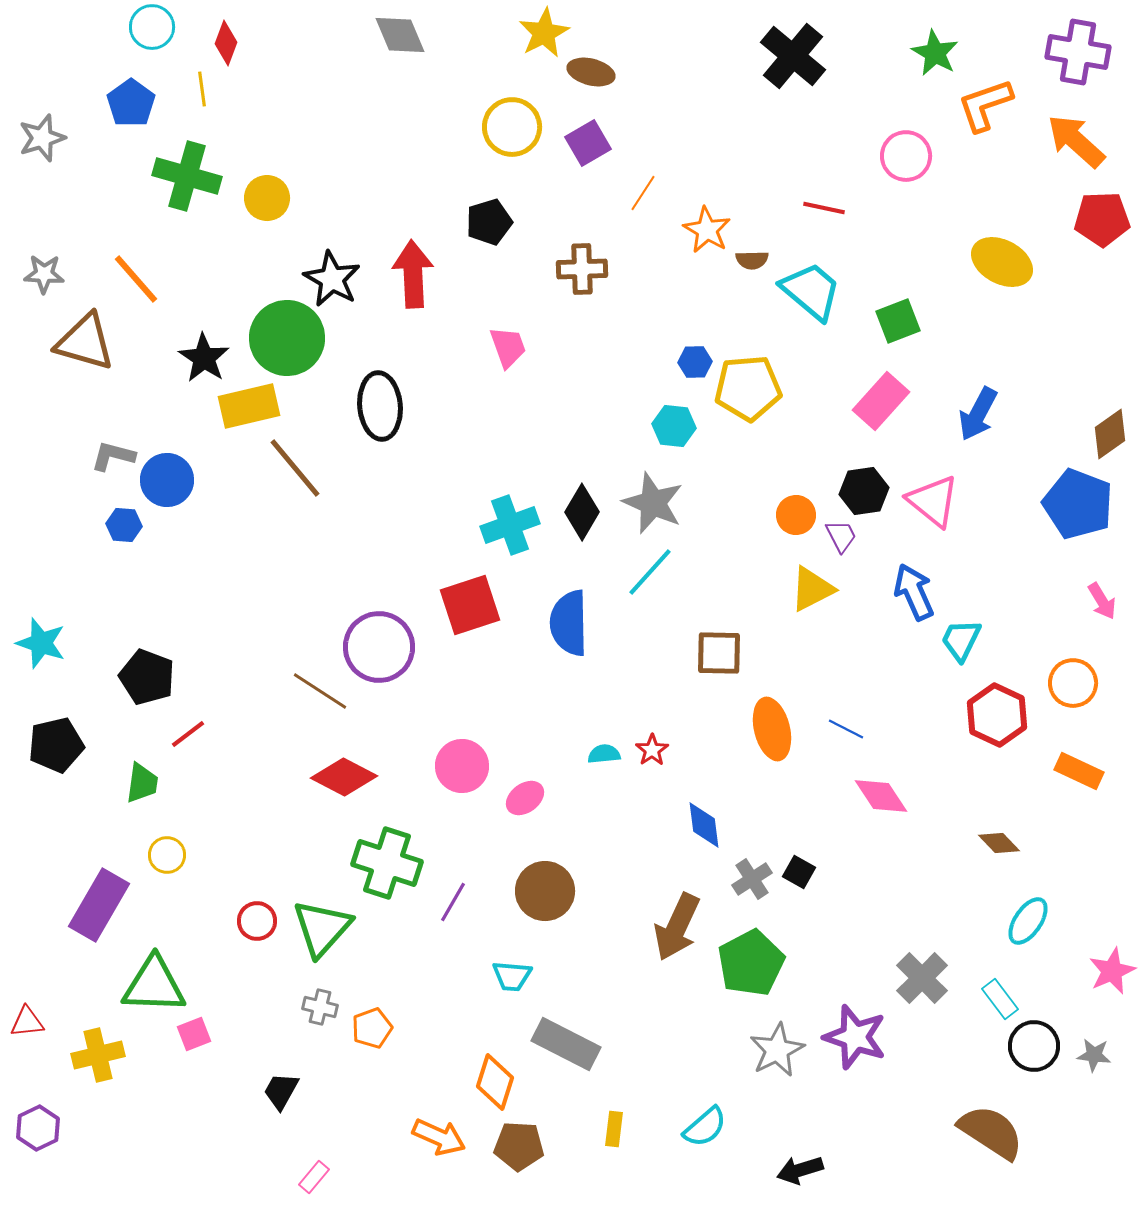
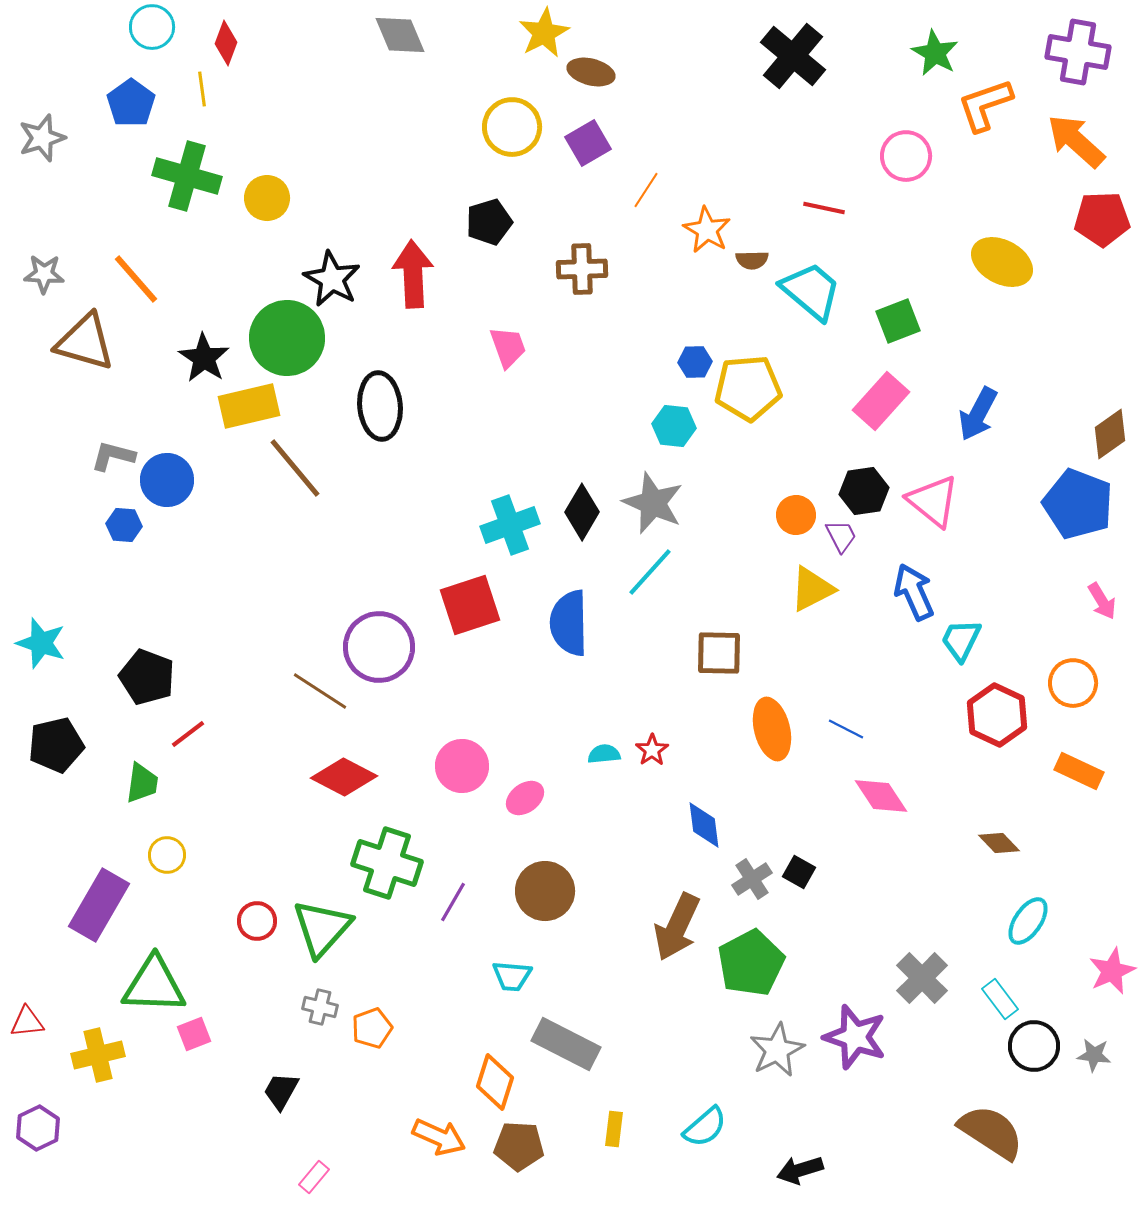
orange line at (643, 193): moved 3 px right, 3 px up
